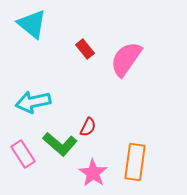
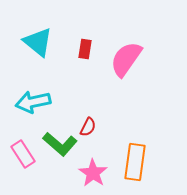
cyan triangle: moved 6 px right, 18 px down
red rectangle: rotated 48 degrees clockwise
